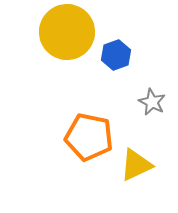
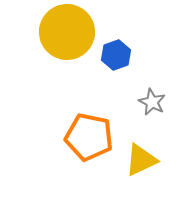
yellow triangle: moved 5 px right, 5 px up
